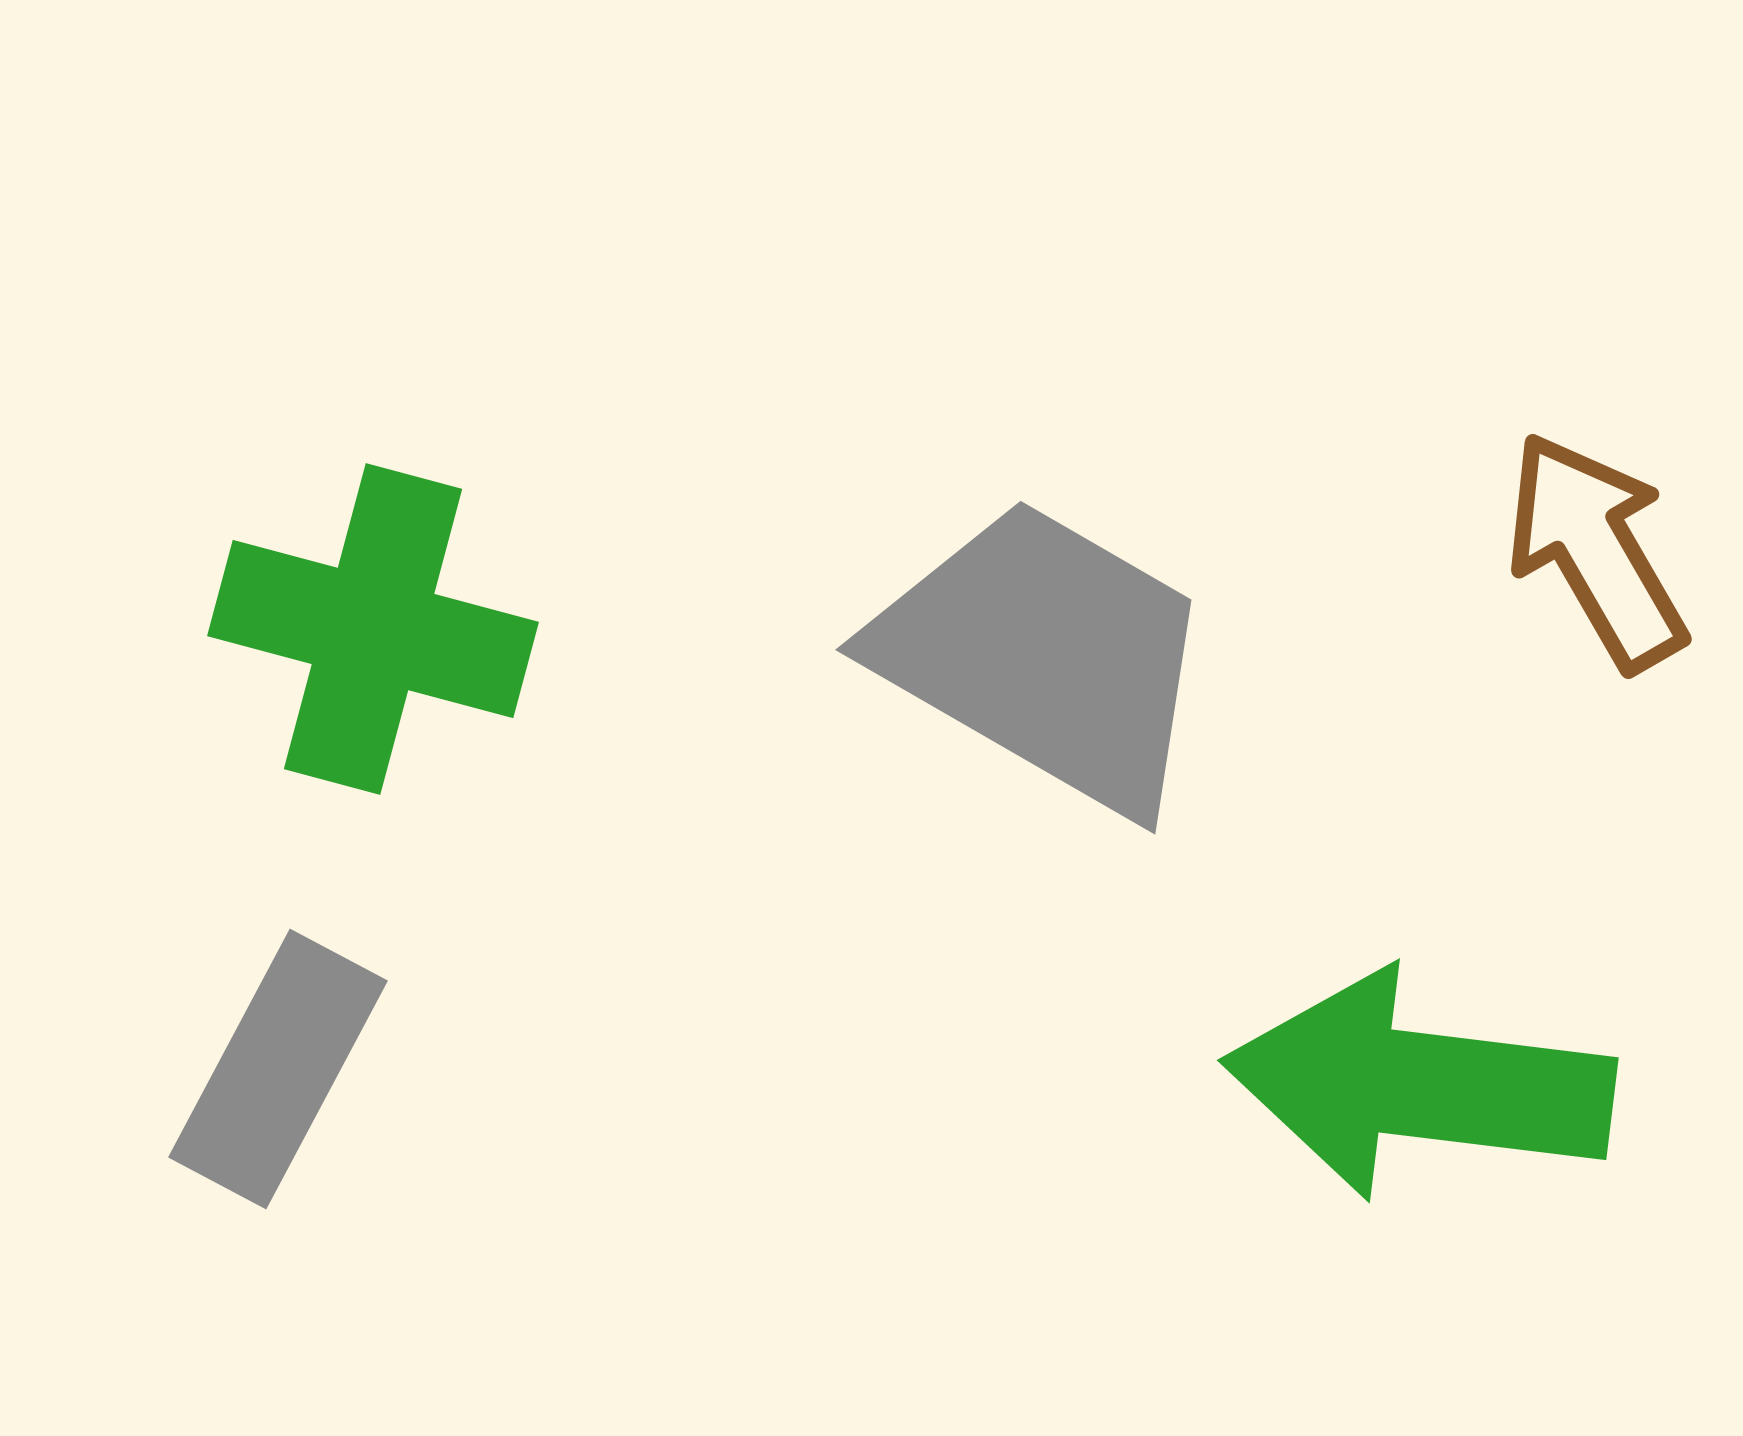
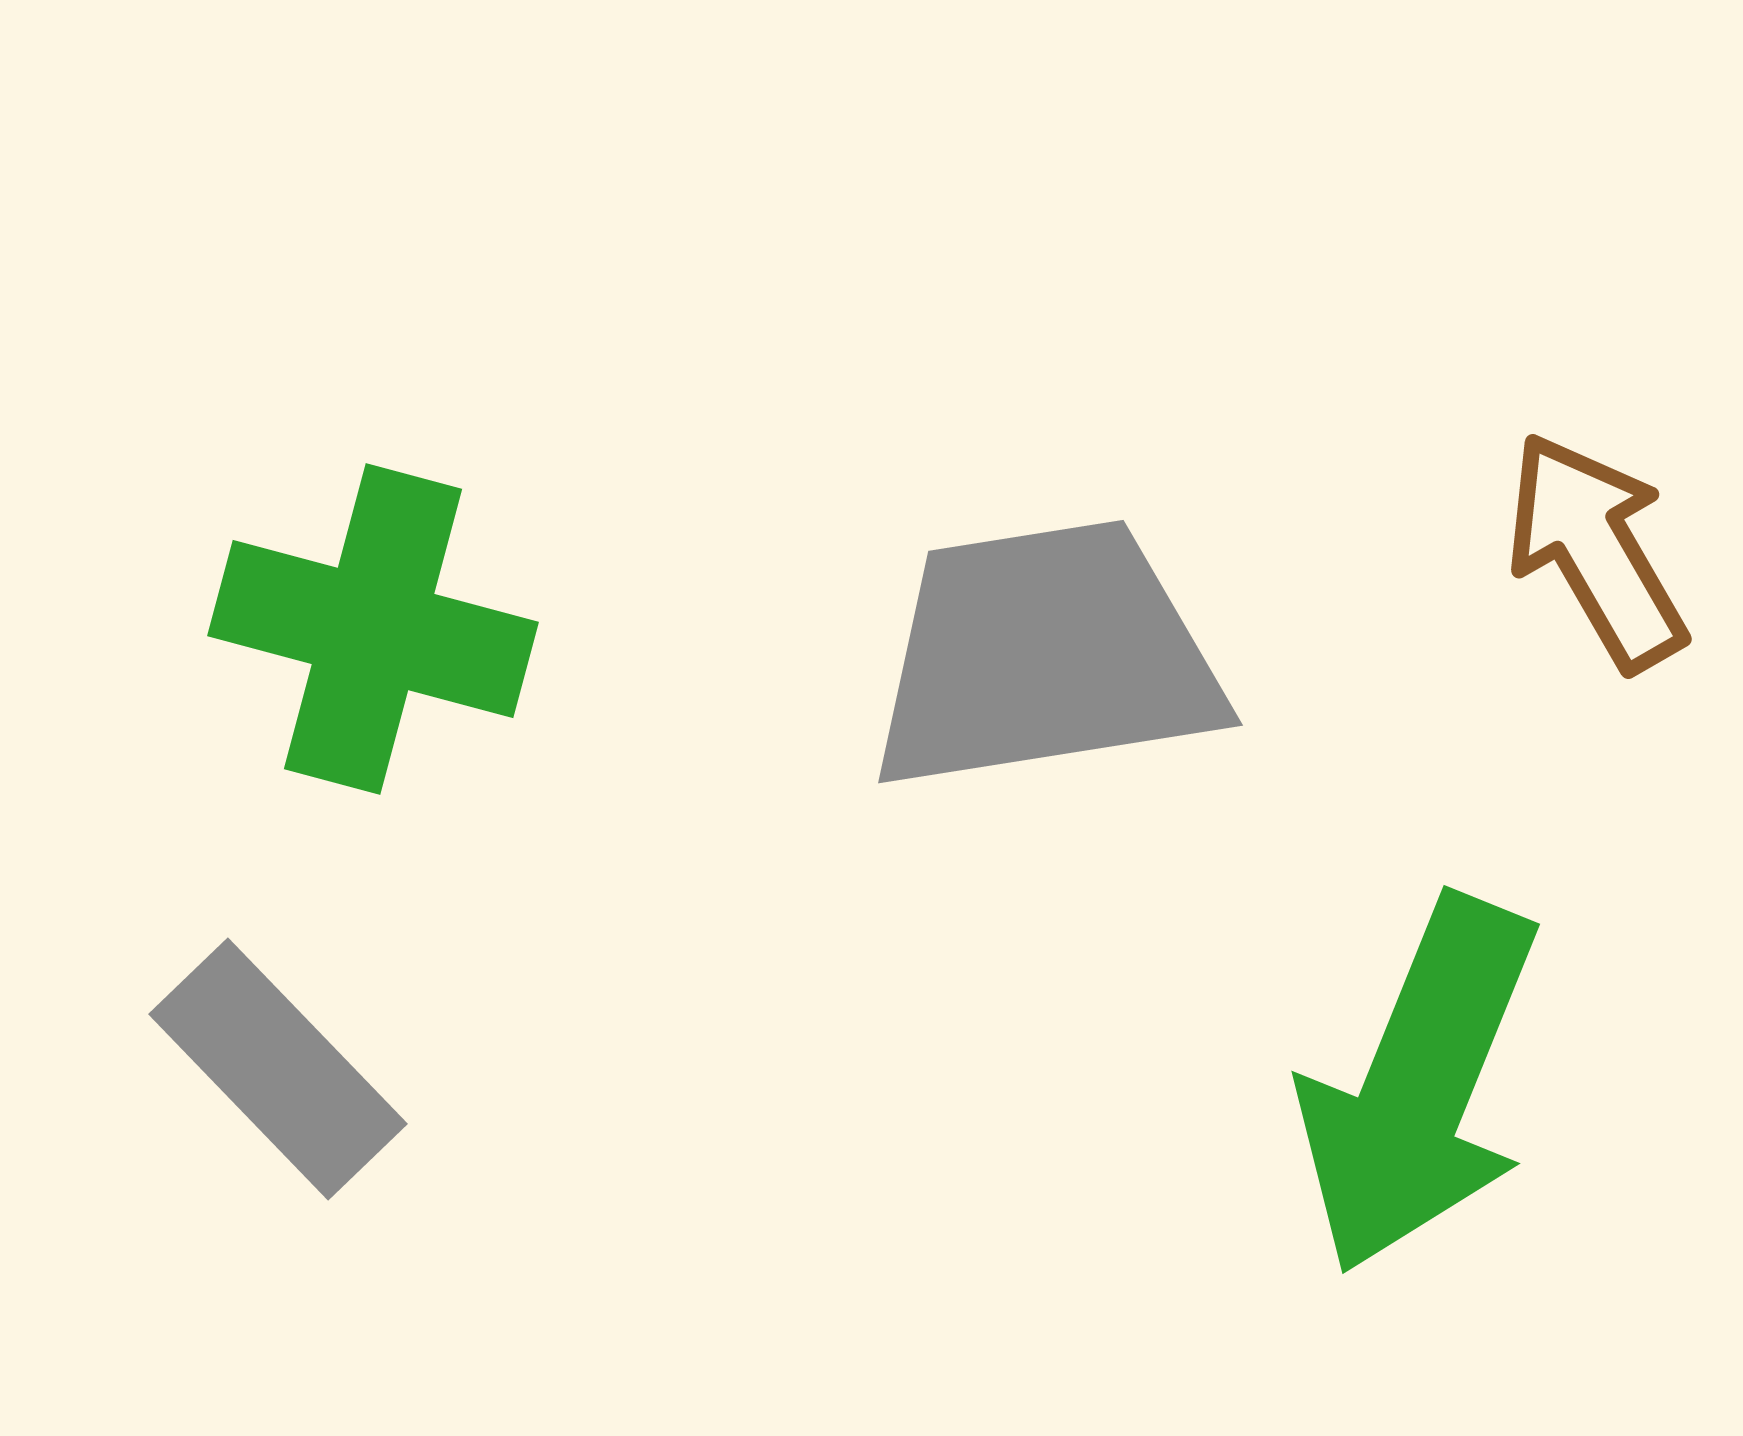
gray trapezoid: rotated 39 degrees counterclockwise
gray rectangle: rotated 72 degrees counterclockwise
green arrow: rotated 75 degrees counterclockwise
